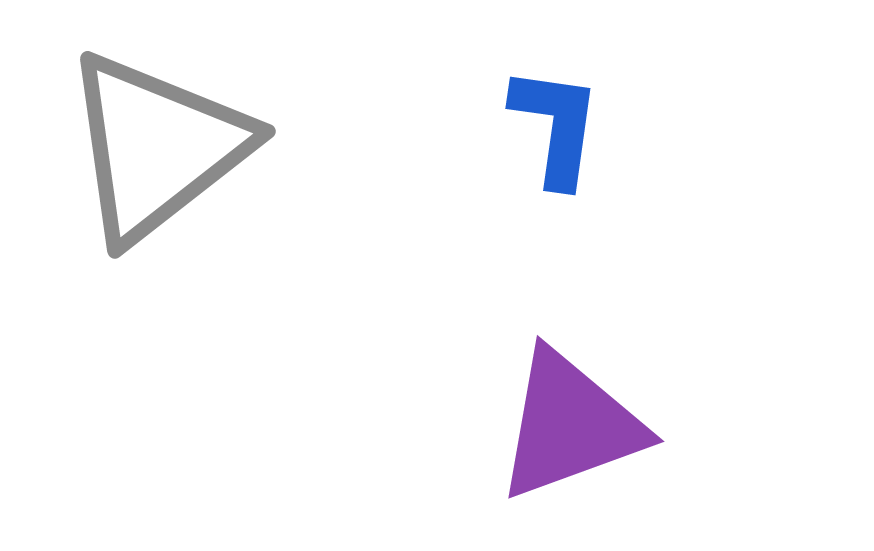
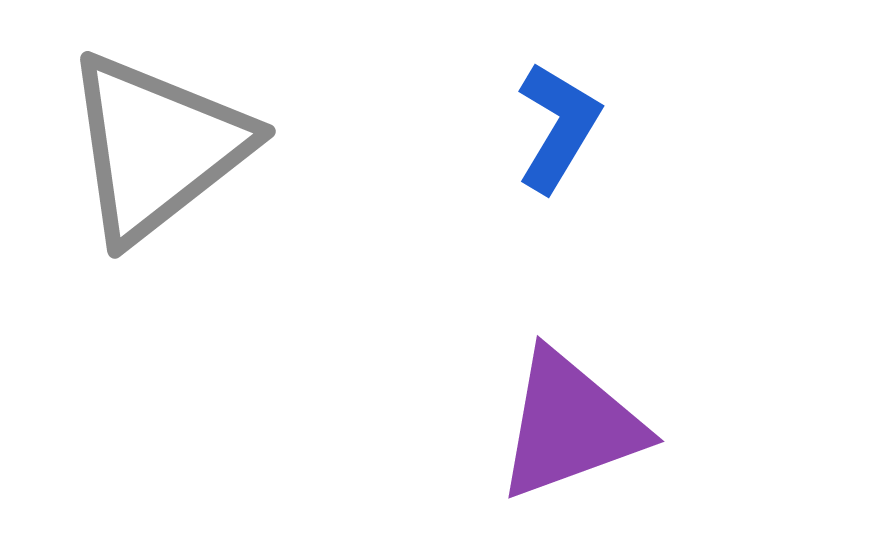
blue L-shape: moved 2 px right, 1 px down; rotated 23 degrees clockwise
